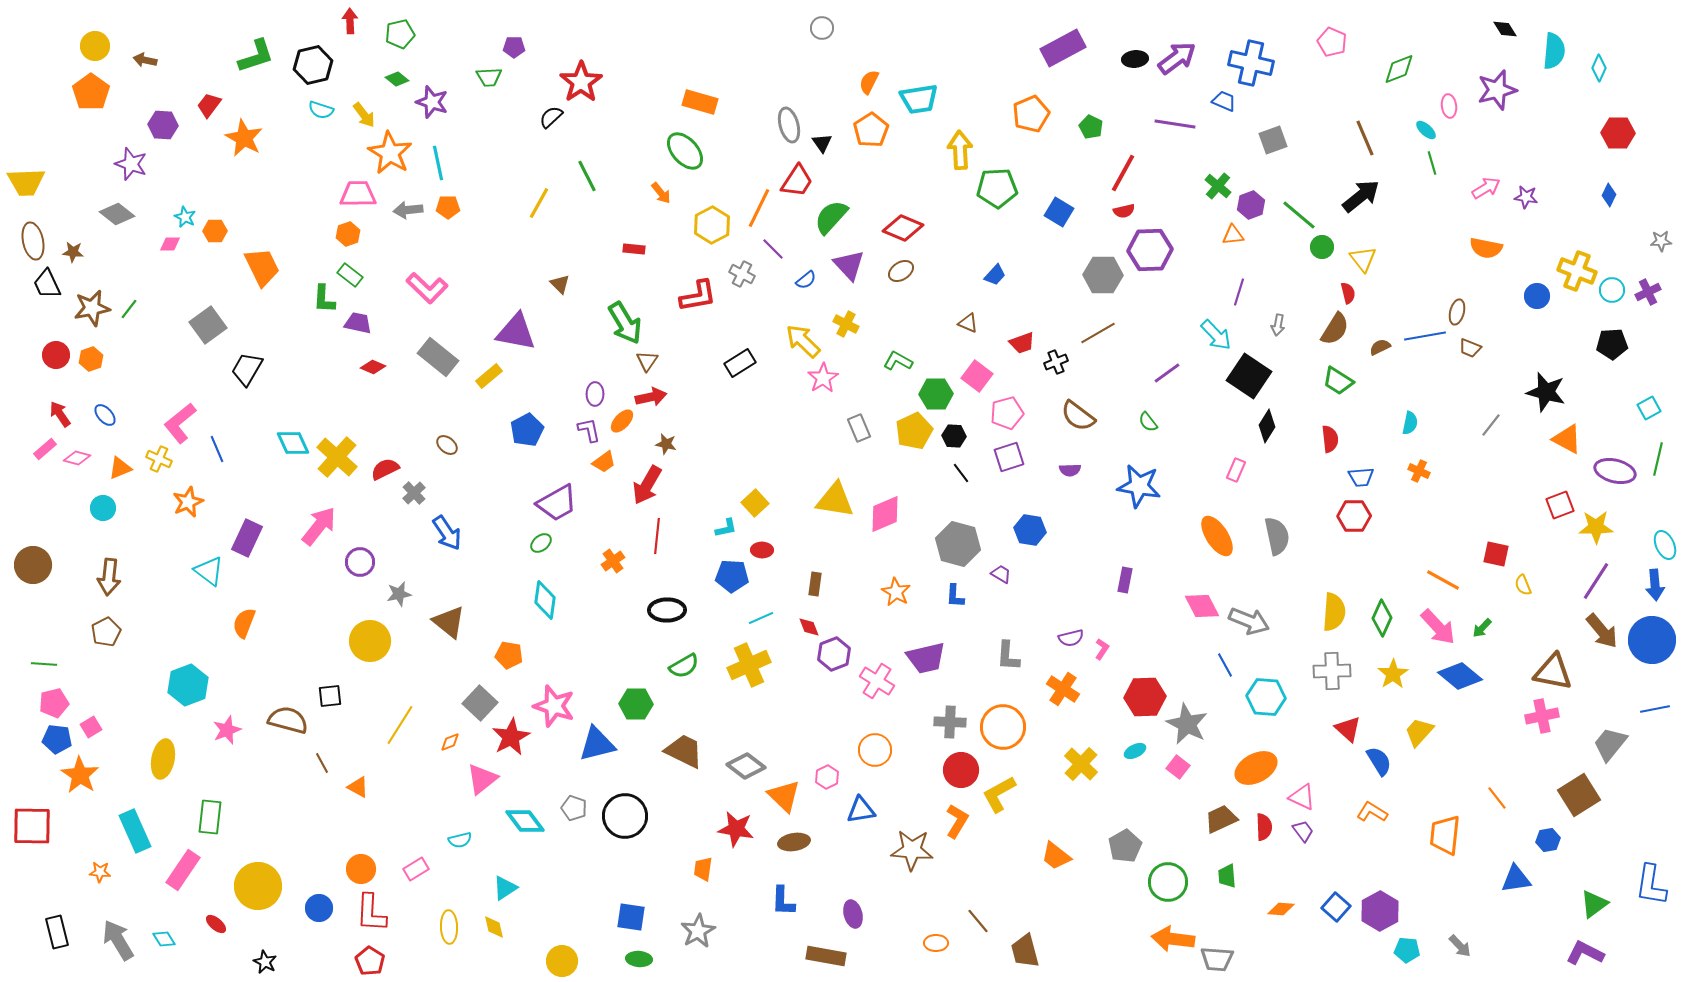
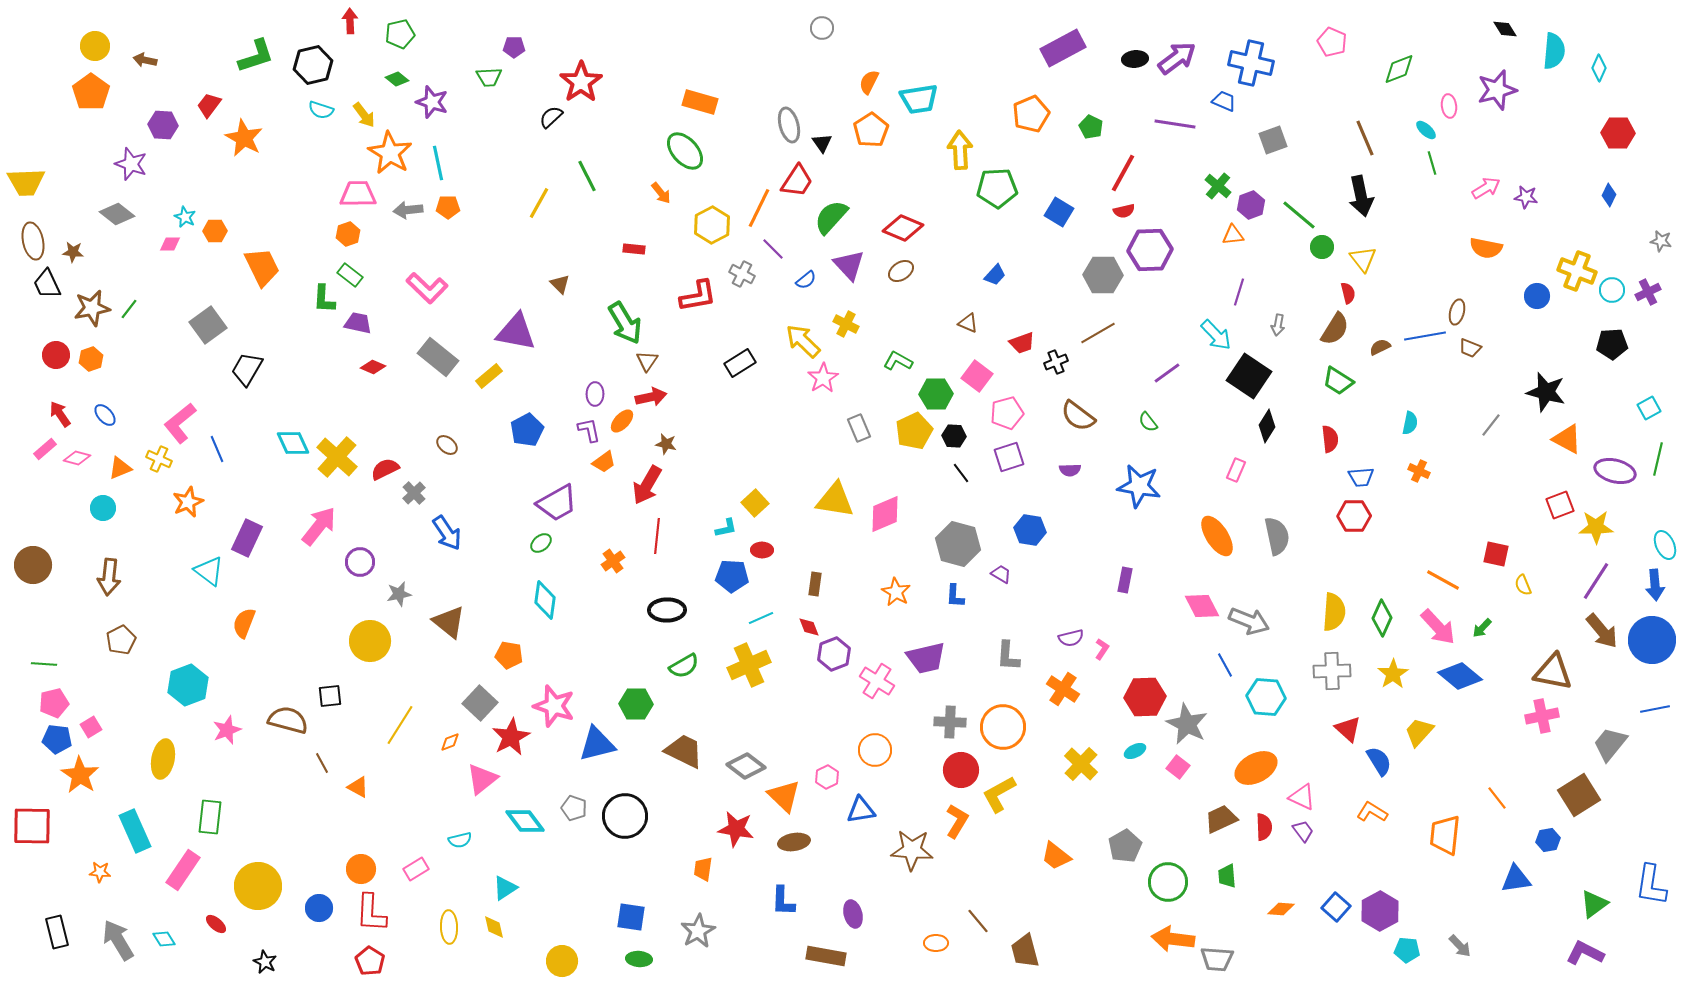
black arrow at (1361, 196): rotated 117 degrees clockwise
gray star at (1661, 241): rotated 15 degrees clockwise
brown pentagon at (106, 632): moved 15 px right, 8 px down
